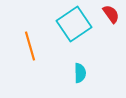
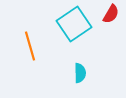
red semicircle: rotated 66 degrees clockwise
